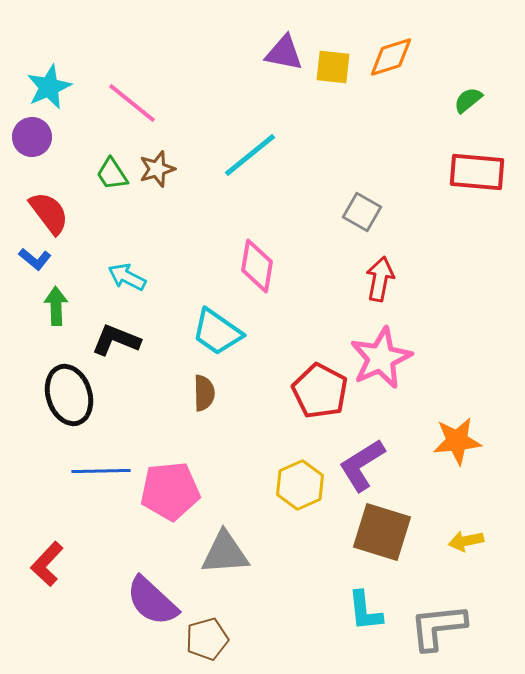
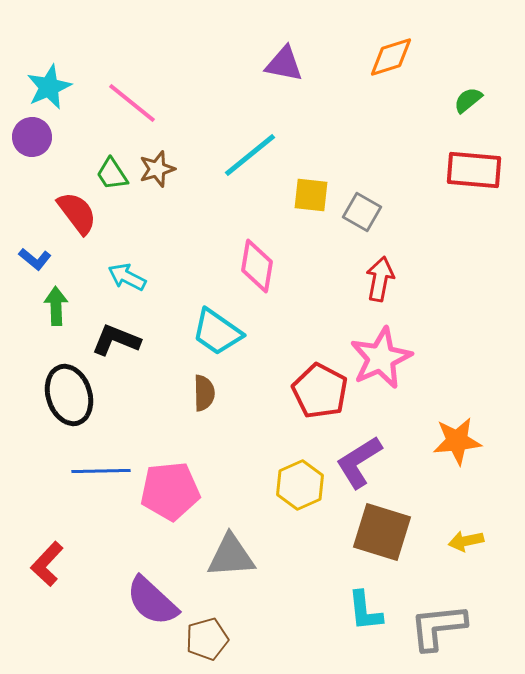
purple triangle: moved 11 px down
yellow square: moved 22 px left, 128 px down
red rectangle: moved 3 px left, 2 px up
red semicircle: moved 28 px right
purple L-shape: moved 3 px left, 3 px up
gray triangle: moved 6 px right, 3 px down
